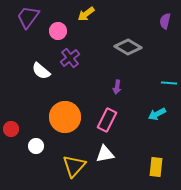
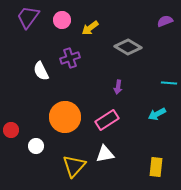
yellow arrow: moved 4 px right, 14 px down
purple semicircle: rotated 56 degrees clockwise
pink circle: moved 4 px right, 11 px up
purple cross: rotated 18 degrees clockwise
white semicircle: rotated 24 degrees clockwise
purple arrow: moved 1 px right
pink rectangle: rotated 30 degrees clockwise
red circle: moved 1 px down
